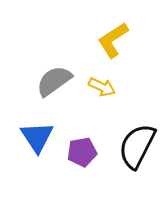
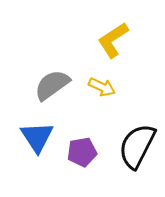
gray semicircle: moved 2 px left, 4 px down
